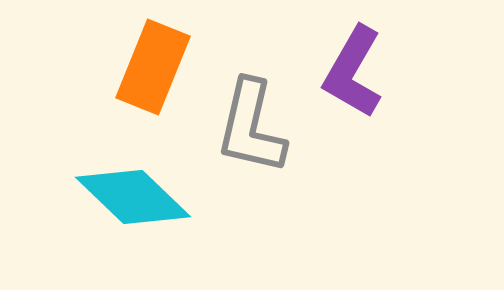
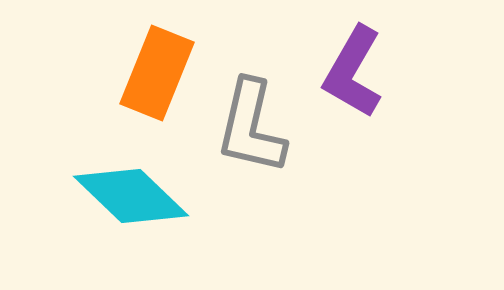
orange rectangle: moved 4 px right, 6 px down
cyan diamond: moved 2 px left, 1 px up
